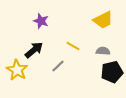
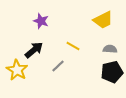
gray semicircle: moved 7 px right, 2 px up
